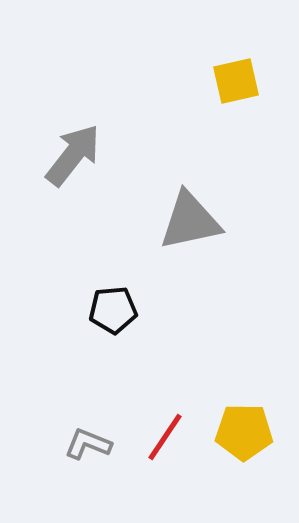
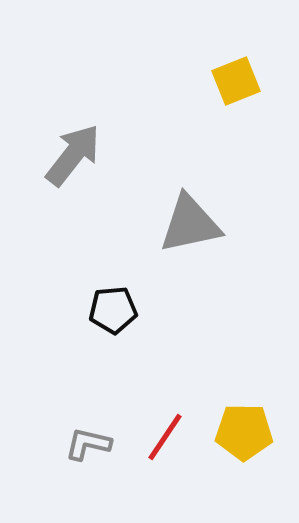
yellow square: rotated 9 degrees counterclockwise
gray triangle: moved 3 px down
gray L-shape: rotated 9 degrees counterclockwise
